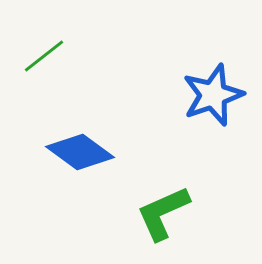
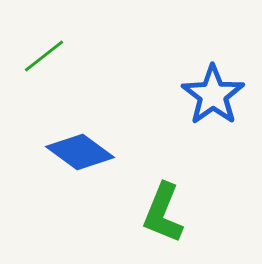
blue star: rotated 16 degrees counterclockwise
green L-shape: rotated 44 degrees counterclockwise
